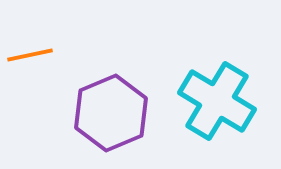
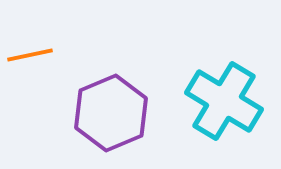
cyan cross: moved 7 px right
